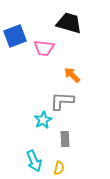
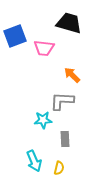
cyan star: rotated 24 degrees clockwise
